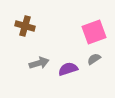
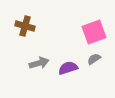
purple semicircle: moved 1 px up
